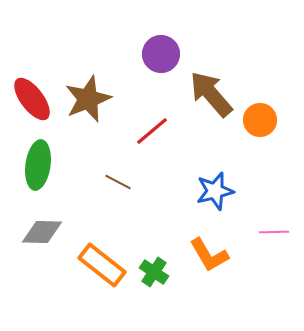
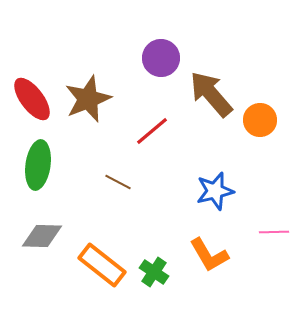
purple circle: moved 4 px down
gray diamond: moved 4 px down
